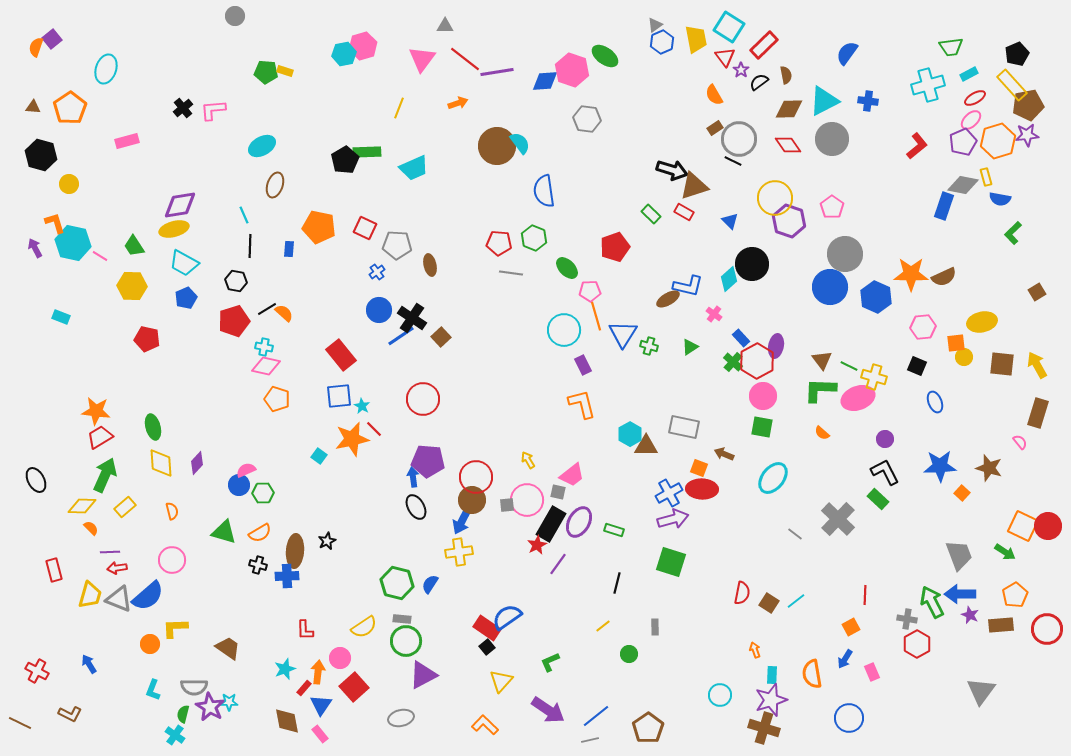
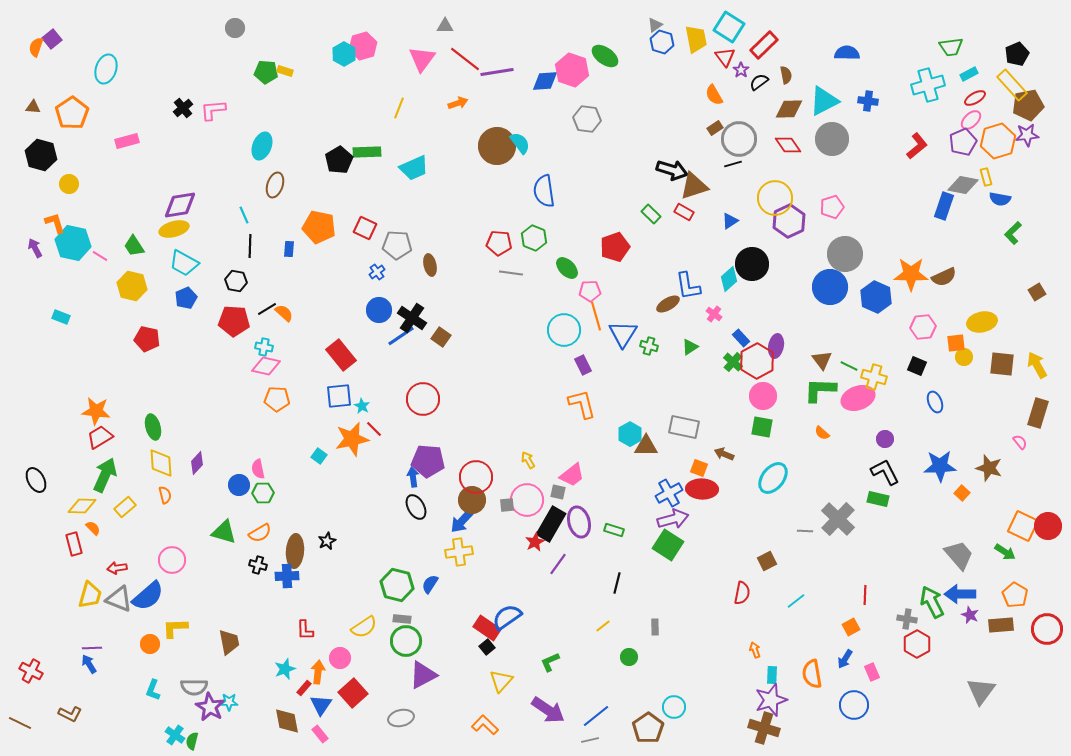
gray circle at (235, 16): moved 12 px down
blue hexagon at (662, 42): rotated 20 degrees counterclockwise
blue semicircle at (847, 53): rotated 55 degrees clockwise
cyan hexagon at (344, 54): rotated 20 degrees counterclockwise
orange pentagon at (70, 108): moved 2 px right, 5 px down
cyan ellipse at (262, 146): rotated 40 degrees counterclockwise
black pentagon at (345, 160): moved 6 px left
black line at (733, 161): moved 3 px down; rotated 42 degrees counterclockwise
pink pentagon at (832, 207): rotated 20 degrees clockwise
blue triangle at (730, 221): rotated 42 degrees clockwise
purple hexagon at (789, 221): rotated 16 degrees clockwise
yellow hexagon at (132, 286): rotated 12 degrees clockwise
blue L-shape at (688, 286): rotated 68 degrees clockwise
brown ellipse at (668, 299): moved 5 px down
red pentagon at (234, 321): rotated 20 degrees clockwise
brown square at (441, 337): rotated 12 degrees counterclockwise
orange pentagon at (277, 399): rotated 15 degrees counterclockwise
pink semicircle at (246, 470): moved 12 px right, 1 px up; rotated 78 degrees counterclockwise
green rectangle at (878, 499): rotated 30 degrees counterclockwise
orange semicircle at (172, 511): moved 7 px left, 16 px up
blue arrow at (462, 521): rotated 16 degrees clockwise
purple ellipse at (579, 522): rotated 44 degrees counterclockwise
orange semicircle at (91, 528): moved 2 px right
gray line at (795, 534): moved 10 px right, 3 px up; rotated 35 degrees counterclockwise
red star at (537, 545): moved 2 px left, 3 px up
purple line at (110, 552): moved 18 px left, 96 px down
gray trapezoid at (959, 555): rotated 20 degrees counterclockwise
green square at (671, 562): moved 3 px left, 17 px up; rotated 16 degrees clockwise
red rectangle at (54, 570): moved 20 px right, 26 px up
green hexagon at (397, 583): moved 2 px down
orange pentagon at (1015, 595): rotated 10 degrees counterclockwise
brown square at (769, 603): moved 2 px left, 42 px up; rotated 30 degrees clockwise
brown trapezoid at (228, 648): moved 1 px right, 6 px up; rotated 44 degrees clockwise
green circle at (629, 654): moved 3 px down
red cross at (37, 671): moved 6 px left
red square at (354, 687): moved 1 px left, 6 px down
cyan circle at (720, 695): moved 46 px left, 12 px down
green semicircle at (183, 714): moved 9 px right, 27 px down
blue circle at (849, 718): moved 5 px right, 13 px up
